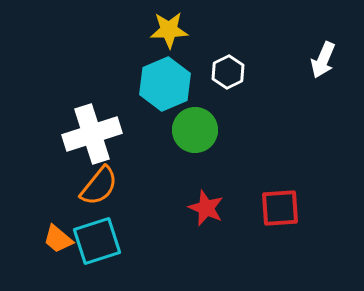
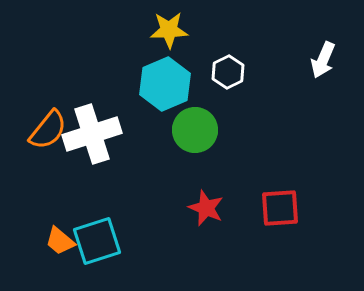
orange semicircle: moved 51 px left, 56 px up
orange trapezoid: moved 2 px right, 2 px down
